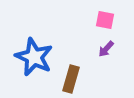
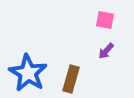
purple arrow: moved 2 px down
blue star: moved 6 px left, 16 px down; rotated 6 degrees clockwise
